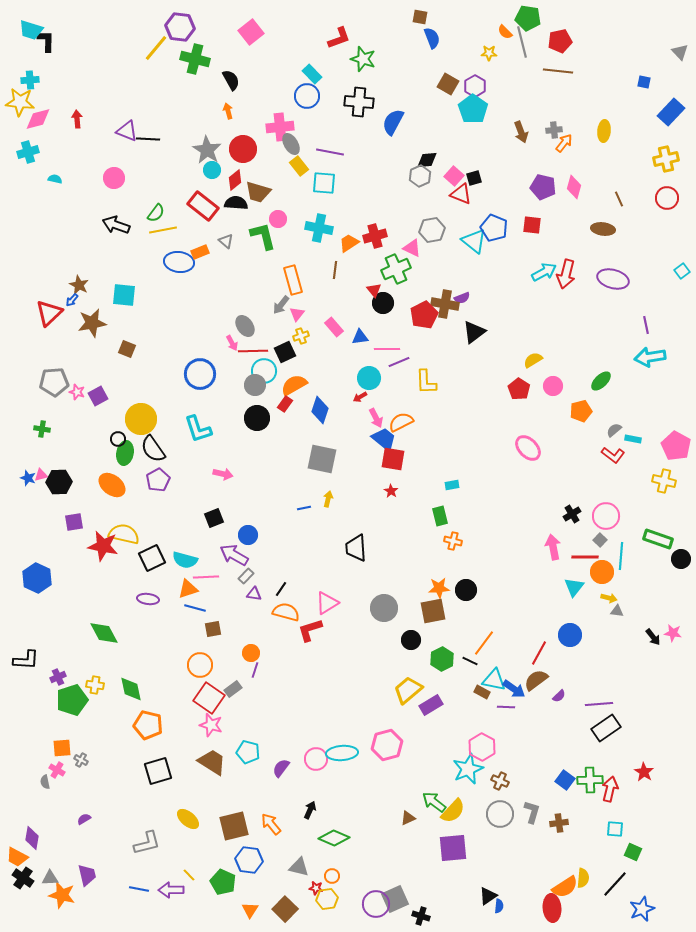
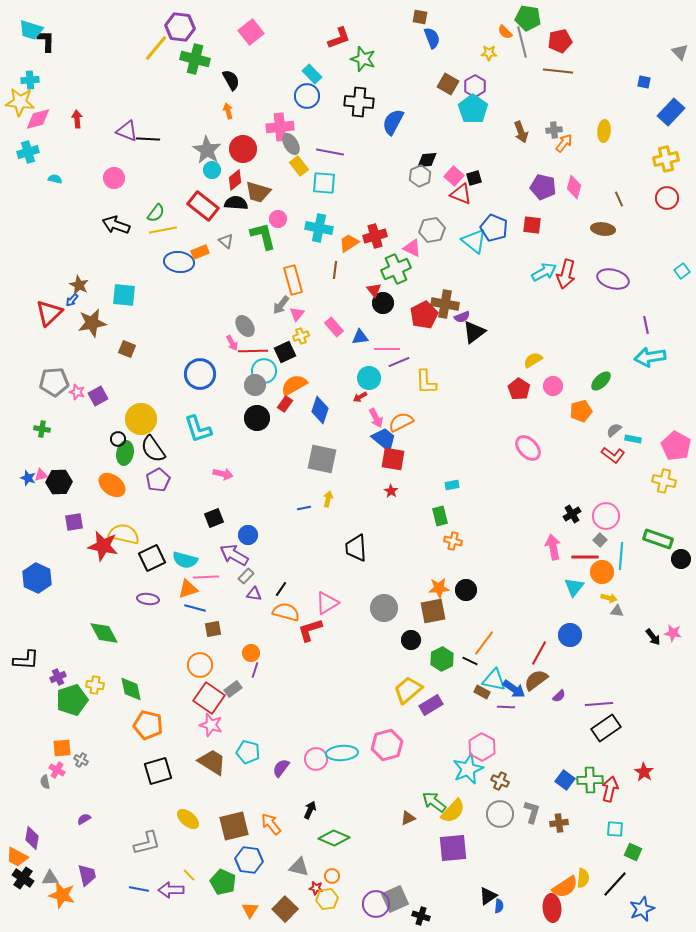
purple semicircle at (462, 298): moved 19 px down
